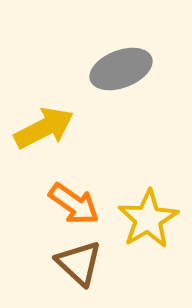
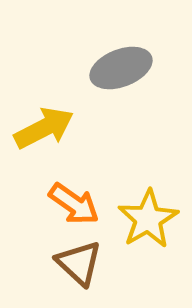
gray ellipse: moved 1 px up
